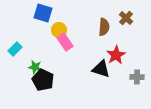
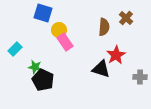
gray cross: moved 3 px right
